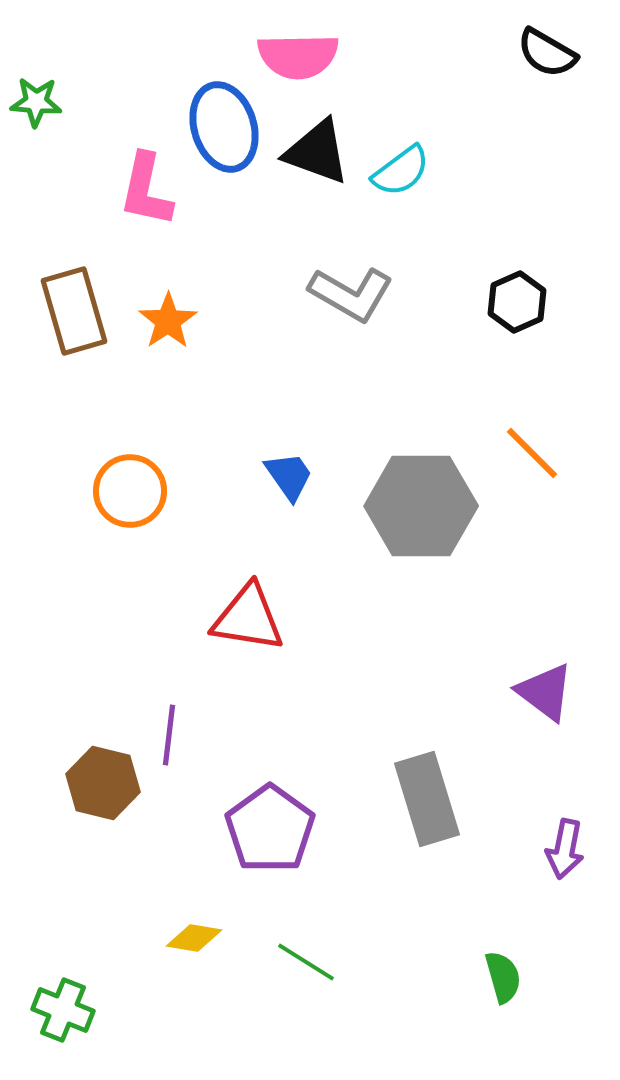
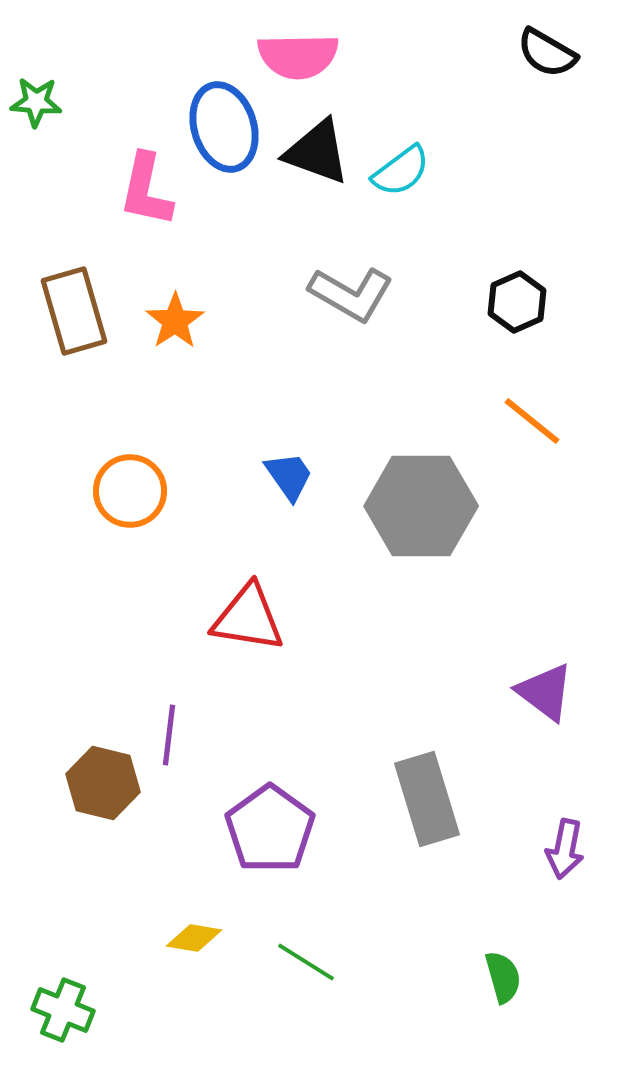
orange star: moved 7 px right
orange line: moved 32 px up; rotated 6 degrees counterclockwise
